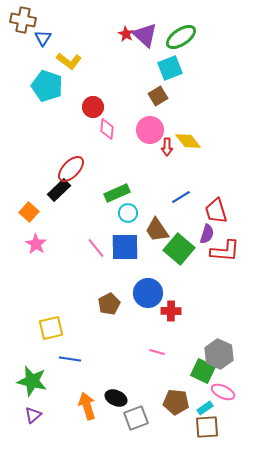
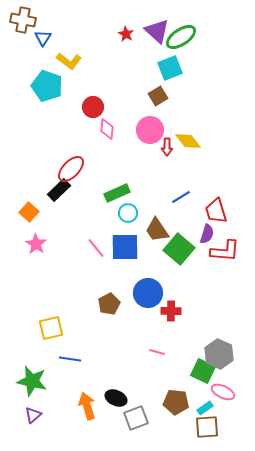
purple triangle at (145, 35): moved 12 px right, 4 px up
